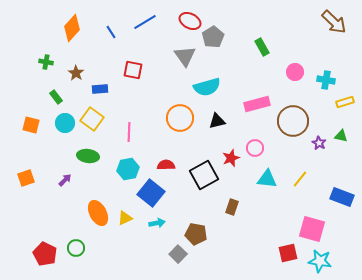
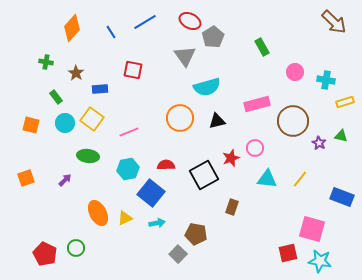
pink line at (129, 132): rotated 66 degrees clockwise
